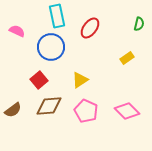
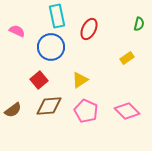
red ellipse: moved 1 px left, 1 px down; rotated 10 degrees counterclockwise
